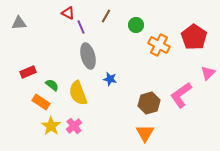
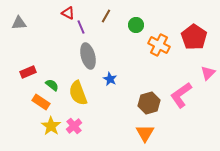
blue star: rotated 16 degrees clockwise
